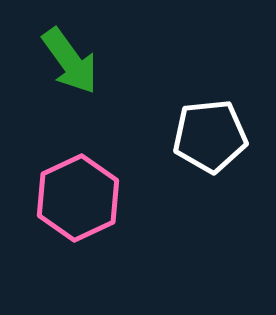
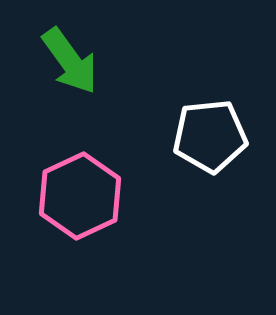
pink hexagon: moved 2 px right, 2 px up
